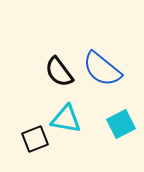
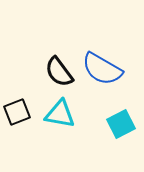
blue semicircle: rotated 9 degrees counterclockwise
cyan triangle: moved 6 px left, 5 px up
black square: moved 18 px left, 27 px up
